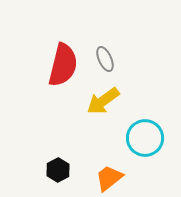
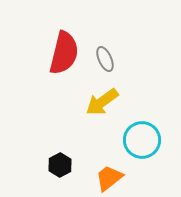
red semicircle: moved 1 px right, 12 px up
yellow arrow: moved 1 px left, 1 px down
cyan circle: moved 3 px left, 2 px down
black hexagon: moved 2 px right, 5 px up
